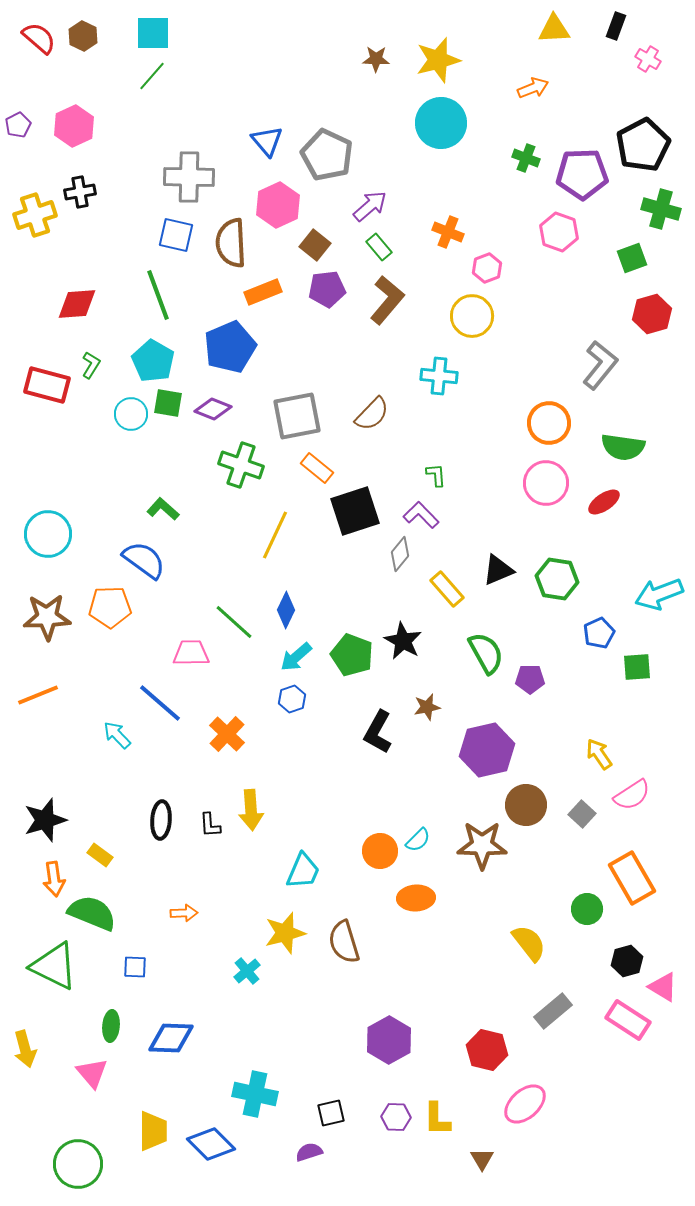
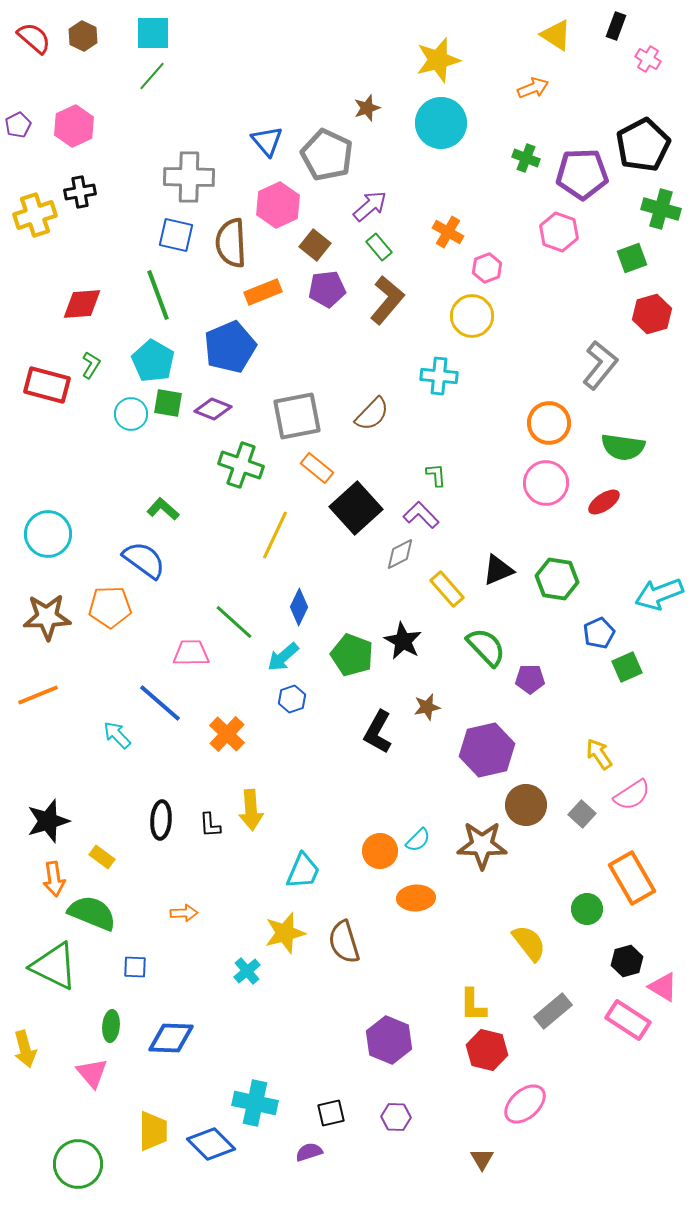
yellow triangle at (554, 29): moved 2 px right, 6 px down; rotated 36 degrees clockwise
red semicircle at (39, 38): moved 5 px left
brown star at (376, 59): moved 9 px left, 49 px down; rotated 20 degrees counterclockwise
orange cross at (448, 232): rotated 8 degrees clockwise
red diamond at (77, 304): moved 5 px right
black square at (355, 511): moved 1 px right, 3 px up; rotated 24 degrees counterclockwise
gray diamond at (400, 554): rotated 24 degrees clockwise
blue diamond at (286, 610): moved 13 px right, 3 px up
green semicircle at (486, 653): moved 6 px up; rotated 15 degrees counterclockwise
cyan arrow at (296, 657): moved 13 px left
green square at (637, 667): moved 10 px left; rotated 20 degrees counterclockwise
black star at (45, 820): moved 3 px right, 1 px down
yellow rectangle at (100, 855): moved 2 px right, 2 px down
purple hexagon at (389, 1040): rotated 9 degrees counterclockwise
cyan cross at (255, 1094): moved 9 px down
yellow L-shape at (437, 1119): moved 36 px right, 114 px up
